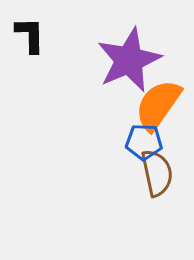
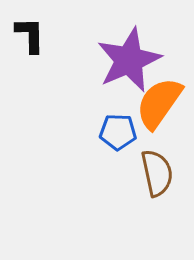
orange semicircle: moved 1 px right, 2 px up
blue pentagon: moved 26 px left, 10 px up
